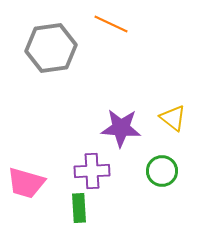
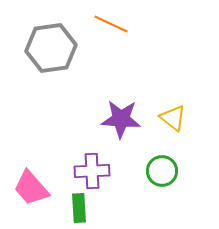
purple star: moved 9 px up
pink trapezoid: moved 5 px right, 5 px down; rotated 33 degrees clockwise
